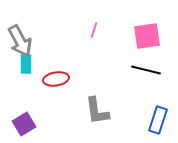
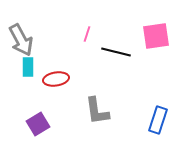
pink line: moved 7 px left, 4 px down
pink square: moved 9 px right
gray arrow: moved 1 px right, 1 px up
cyan rectangle: moved 2 px right, 3 px down
black line: moved 30 px left, 18 px up
purple square: moved 14 px right
